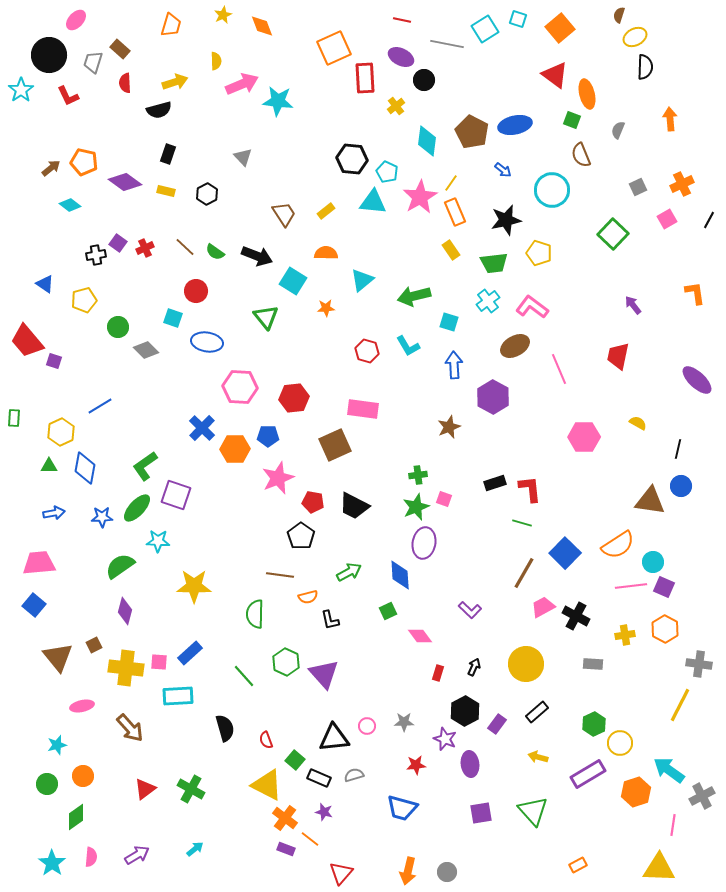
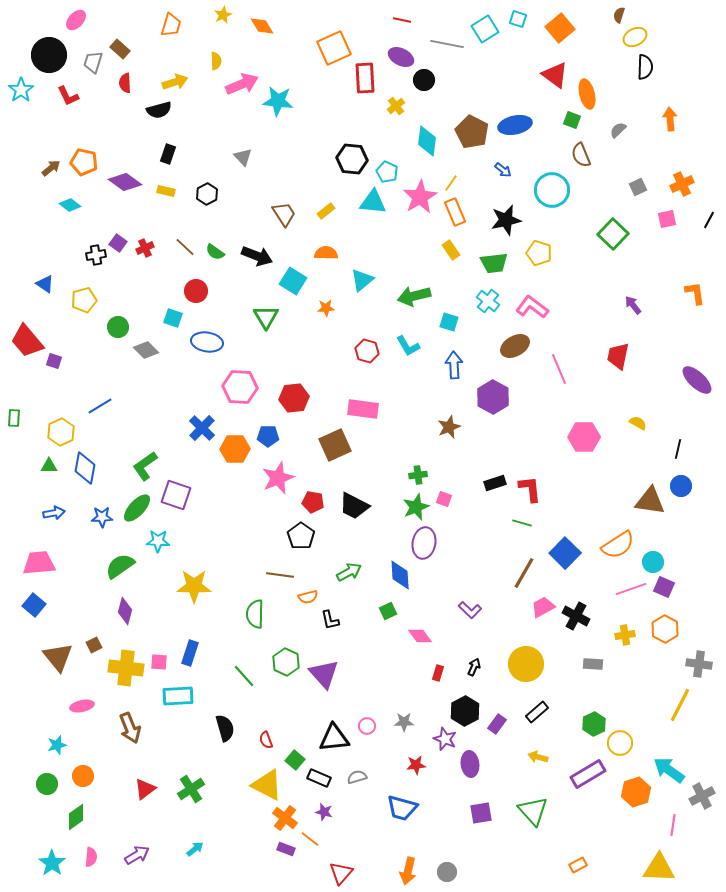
orange diamond at (262, 26): rotated 10 degrees counterclockwise
gray semicircle at (618, 130): rotated 24 degrees clockwise
pink square at (667, 219): rotated 18 degrees clockwise
cyan cross at (488, 301): rotated 15 degrees counterclockwise
green triangle at (266, 317): rotated 8 degrees clockwise
pink line at (631, 586): moved 3 px down; rotated 12 degrees counterclockwise
blue rectangle at (190, 653): rotated 30 degrees counterclockwise
brown arrow at (130, 728): rotated 20 degrees clockwise
gray semicircle at (354, 775): moved 3 px right, 2 px down
green cross at (191, 789): rotated 28 degrees clockwise
